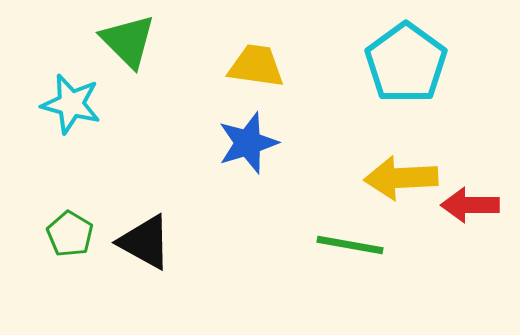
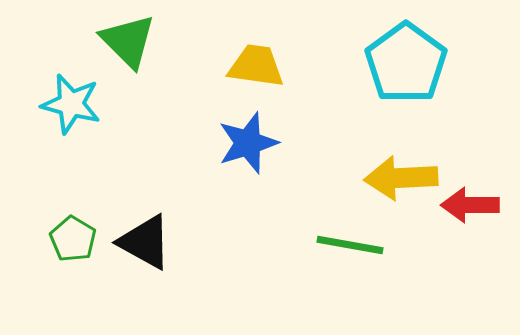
green pentagon: moved 3 px right, 5 px down
